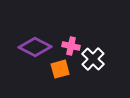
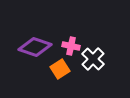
purple diamond: rotated 8 degrees counterclockwise
orange square: rotated 18 degrees counterclockwise
